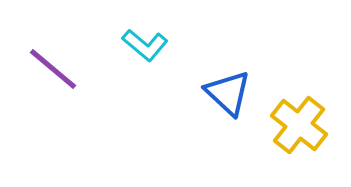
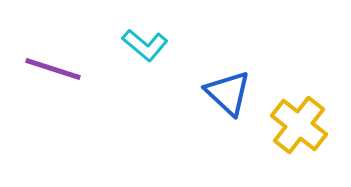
purple line: rotated 22 degrees counterclockwise
